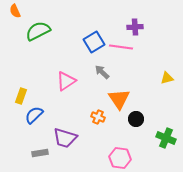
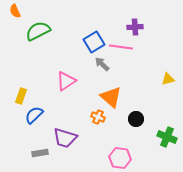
gray arrow: moved 8 px up
yellow triangle: moved 1 px right, 1 px down
orange triangle: moved 8 px left, 2 px up; rotated 15 degrees counterclockwise
green cross: moved 1 px right, 1 px up
